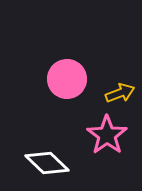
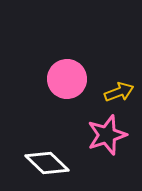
yellow arrow: moved 1 px left, 1 px up
pink star: rotated 18 degrees clockwise
